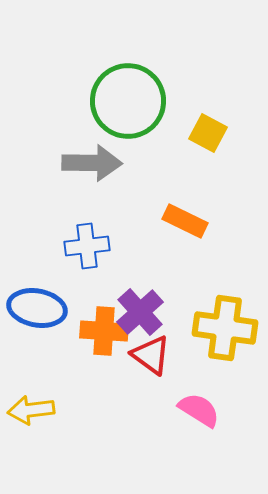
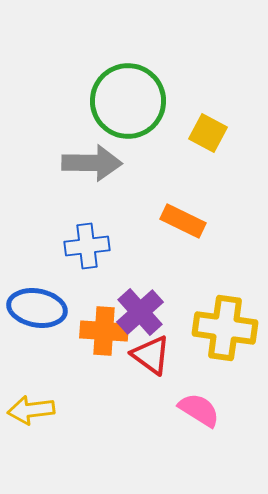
orange rectangle: moved 2 px left
